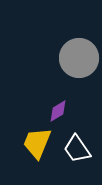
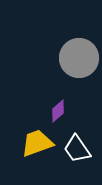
purple diamond: rotated 10 degrees counterclockwise
yellow trapezoid: rotated 48 degrees clockwise
